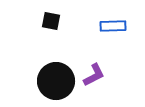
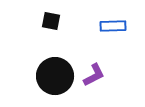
black circle: moved 1 px left, 5 px up
